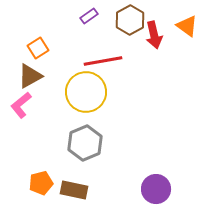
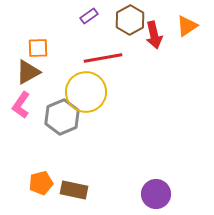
orange triangle: rotated 50 degrees clockwise
orange square: rotated 30 degrees clockwise
red line: moved 3 px up
brown triangle: moved 2 px left, 4 px up
pink L-shape: rotated 16 degrees counterclockwise
gray hexagon: moved 23 px left, 26 px up
purple circle: moved 5 px down
